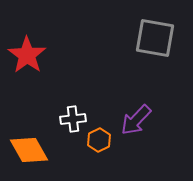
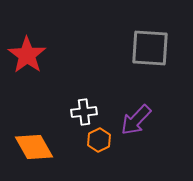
gray square: moved 5 px left, 10 px down; rotated 6 degrees counterclockwise
white cross: moved 11 px right, 7 px up
orange diamond: moved 5 px right, 3 px up
